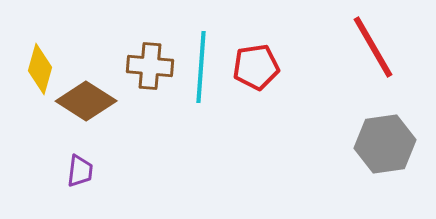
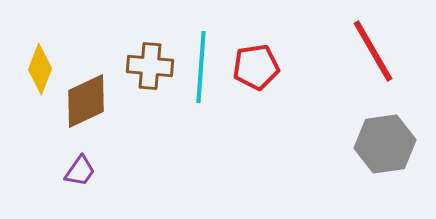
red line: moved 4 px down
yellow diamond: rotated 6 degrees clockwise
brown diamond: rotated 58 degrees counterclockwise
purple trapezoid: rotated 28 degrees clockwise
